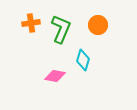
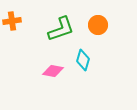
orange cross: moved 19 px left, 2 px up
green L-shape: rotated 48 degrees clockwise
pink diamond: moved 2 px left, 5 px up
